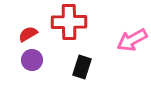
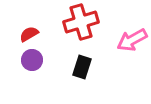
red cross: moved 12 px right; rotated 16 degrees counterclockwise
red semicircle: moved 1 px right
